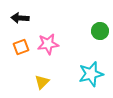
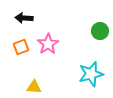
black arrow: moved 4 px right
pink star: rotated 25 degrees counterclockwise
yellow triangle: moved 8 px left, 5 px down; rotated 49 degrees clockwise
